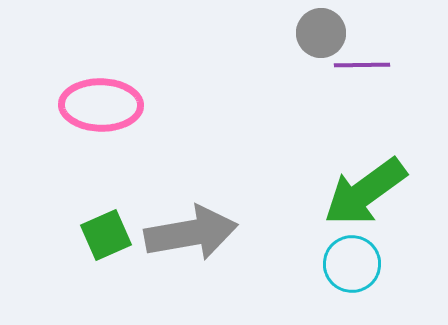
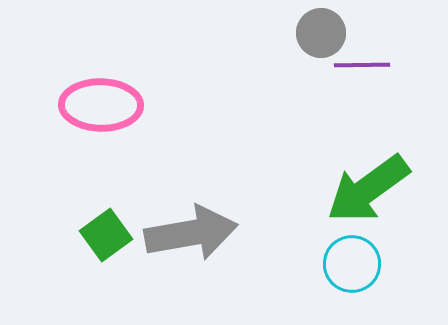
green arrow: moved 3 px right, 3 px up
green square: rotated 12 degrees counterclockwise
